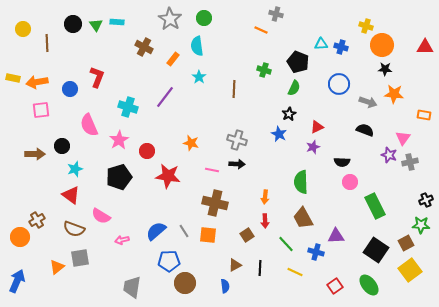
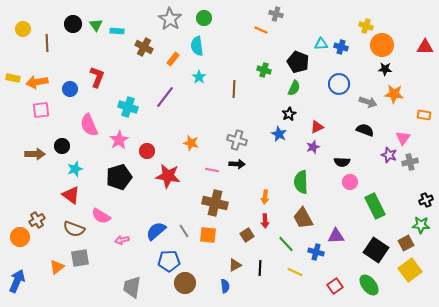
cyan rectangle at (117, 22): moved 9 px down
